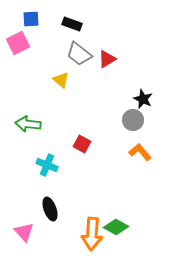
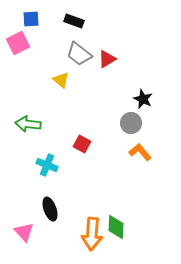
black rectangle: moved 2 px right, 3 px up
gray circle: moved 2 px left, 3 px down
green diamond: rotated 65 degrees clockwise
